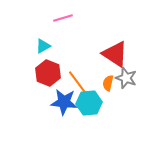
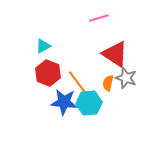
pink line: moved 36 px right
